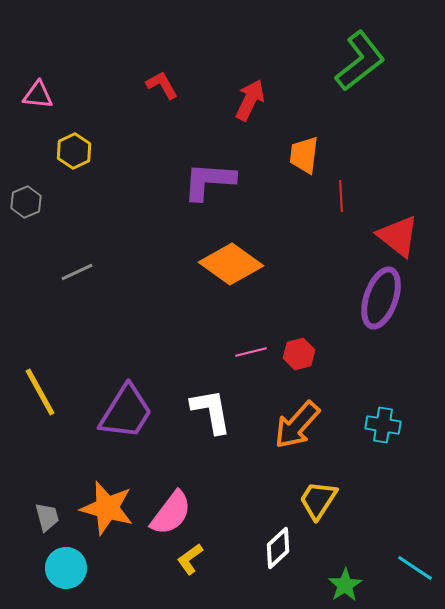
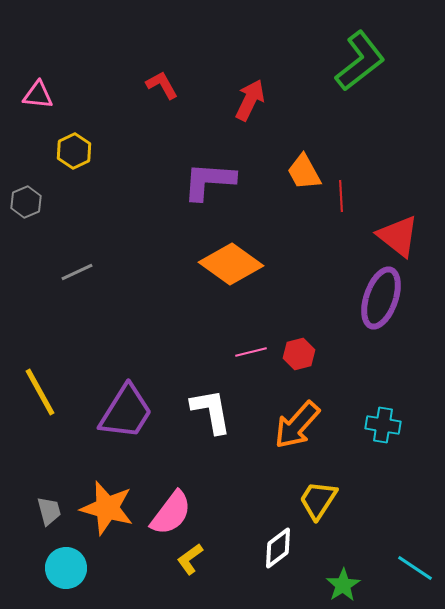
orange trapezoid: moved 17 px down; rotated 36 degrees counterclockwise
gray trapezoid: moved 2 px right, 6 px up
white diamond: rotated 6 degrees clockwise
green star: moved 2 px left
